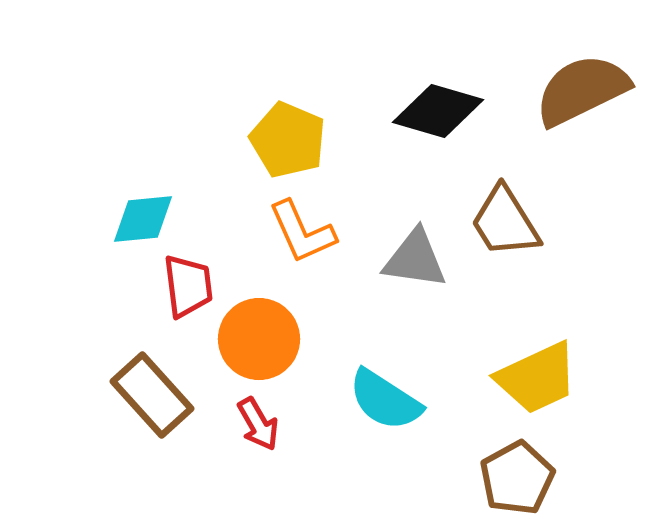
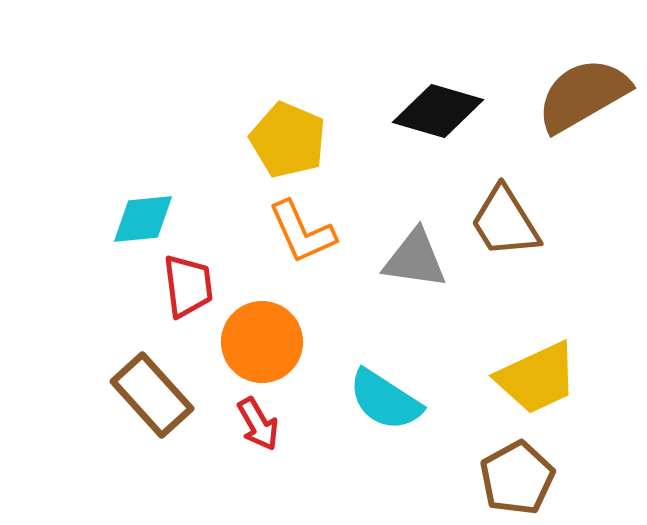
brown semicircle: moved 1 px right, 5 px down; rotated 4 degrees counterclockwise
orange circle: moved 3 px right, 3 px down
